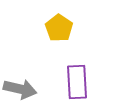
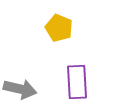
yellow pentagon: rotated 12 degrees counterclockwise
